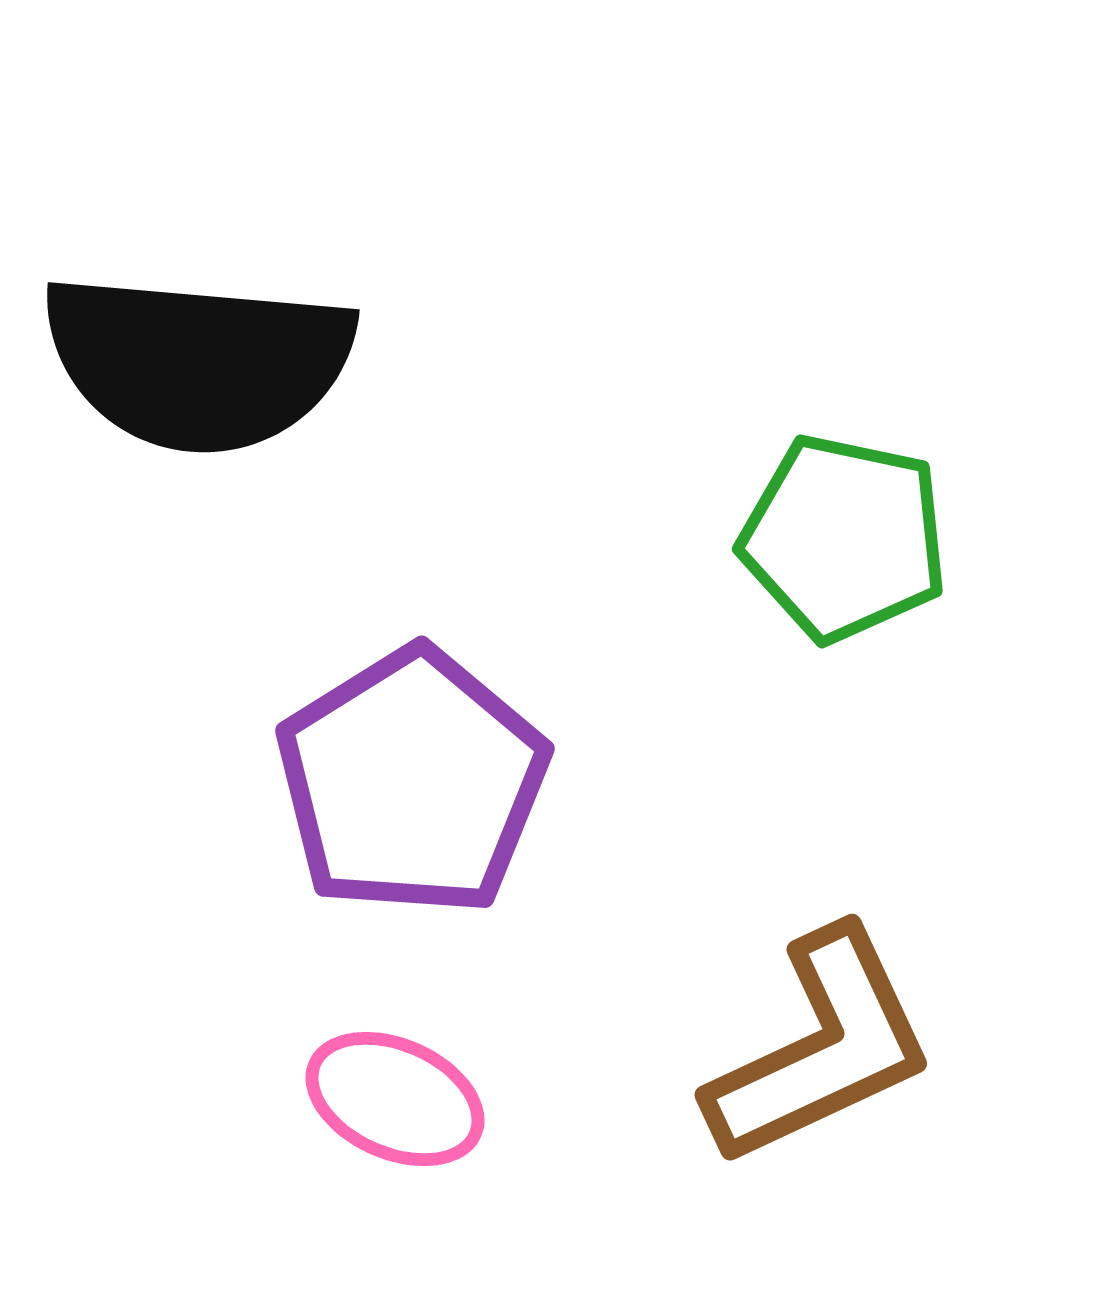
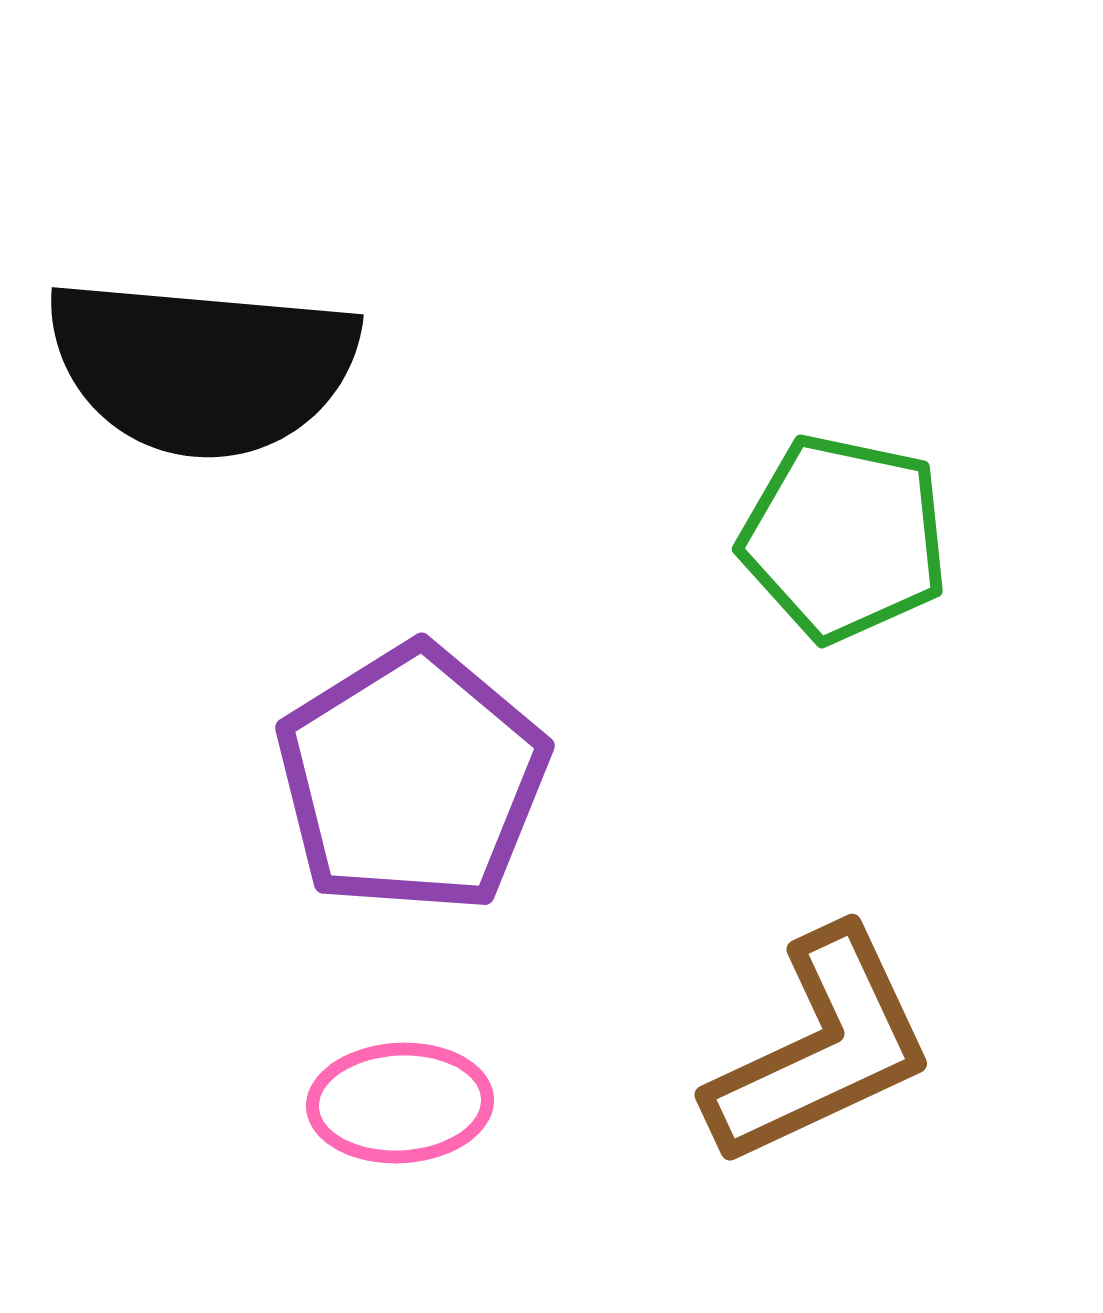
black semicircle: moved 4 px right, 5 px down
purple pentagon: moved 3 px up
pink ellipse: moved 5 px right, 4 px down; rotated 27 degrees counterclockwise
